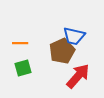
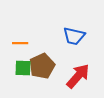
brown pentagon: moved 20 px left, 15 px down
green square: rotated 18 degrees clockwise
